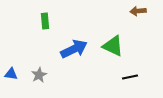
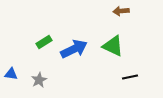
brown arrow: moved 17 px left
green rectangle: moved 1 px left, 21 px down; rotated 63 degrees clockwise
gray star: moved 5 px down
